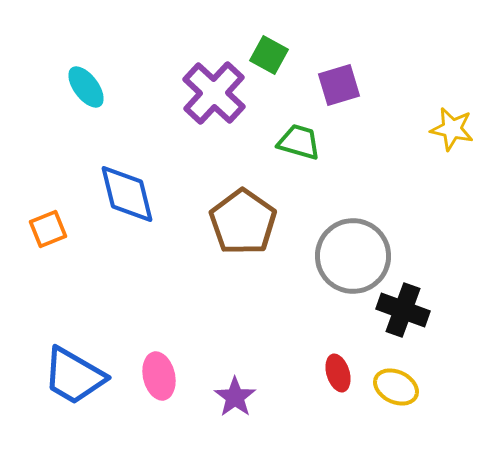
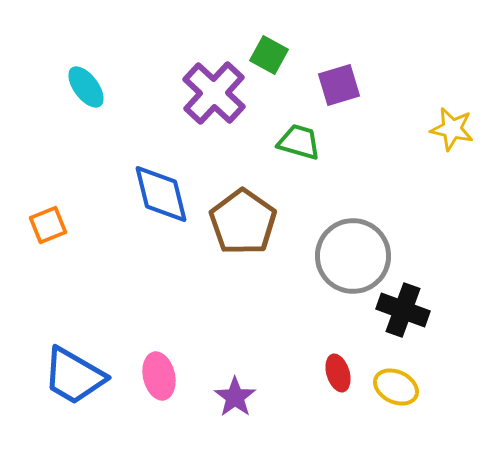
blue diamond: moved 34 px right
orange square: moved 4 px up
